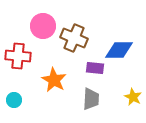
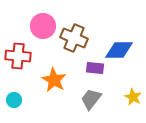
gray trapezoid: rotated 145 degrees counterclockwise
